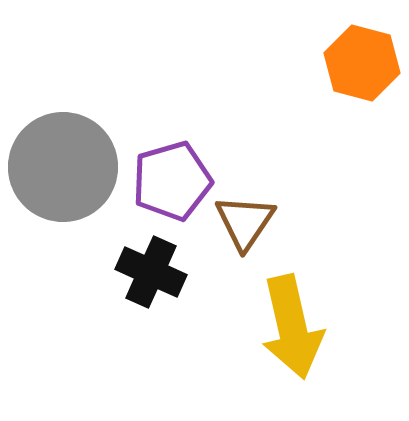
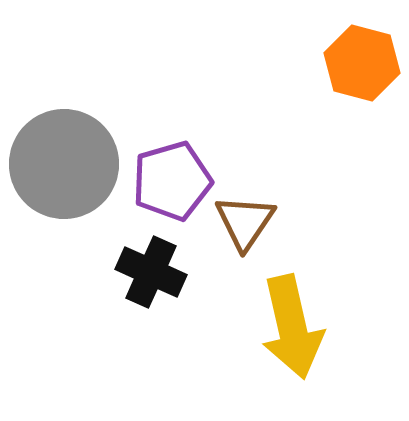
gray circle: moved 1 px right, 3 px up
